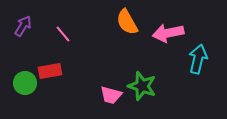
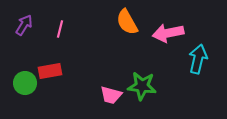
purple arrow: moved 1 px right, 1 px up
pink line: moved 3 px left, 5 px up; rotated 54 degrees clockwise
green star: rotated 12 degrees counterclockwise
